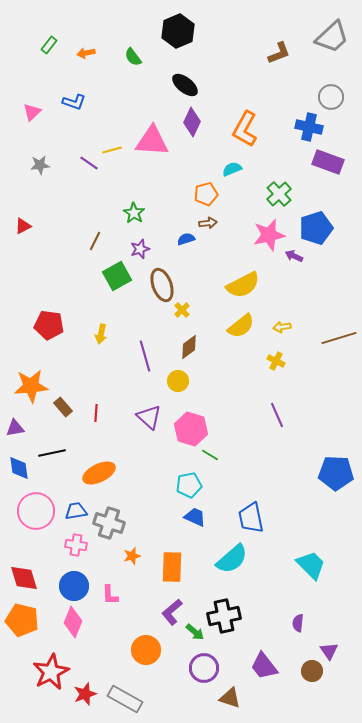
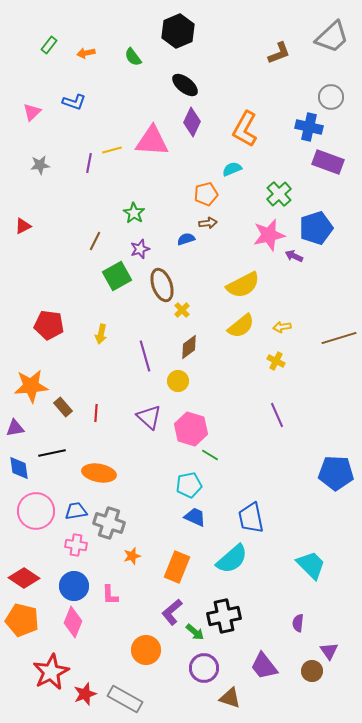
purple line at (89, 163): rotated 66 degrees clockwise
orange ellipse at (99, 473): rotated 36 degrees clockwise
orange rectangle at (172, 567): moved 5 px right; rotated 20 degrees clockwise
red diamond at (24, 578): rotated 40 degrees counterclockwise
